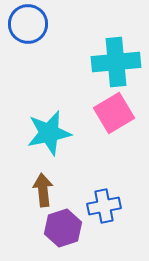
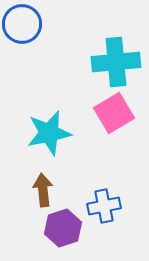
blue circle: moved 6 px left
